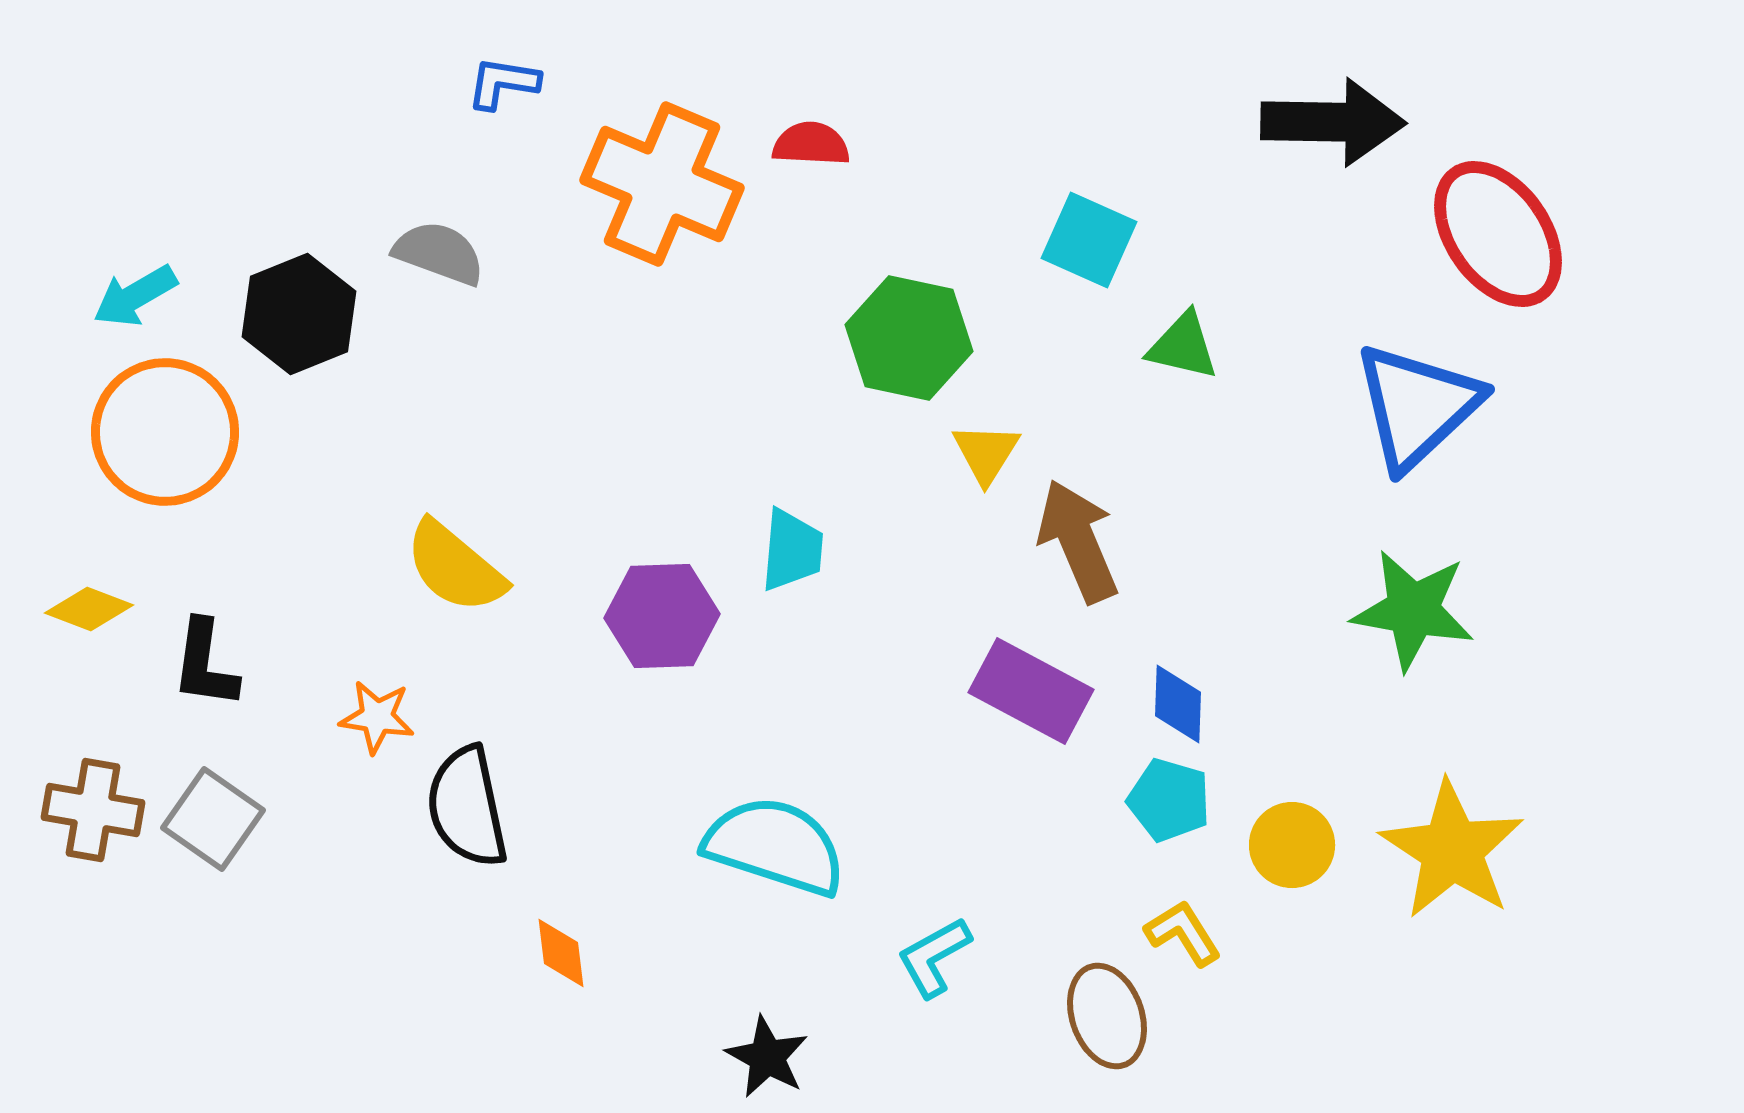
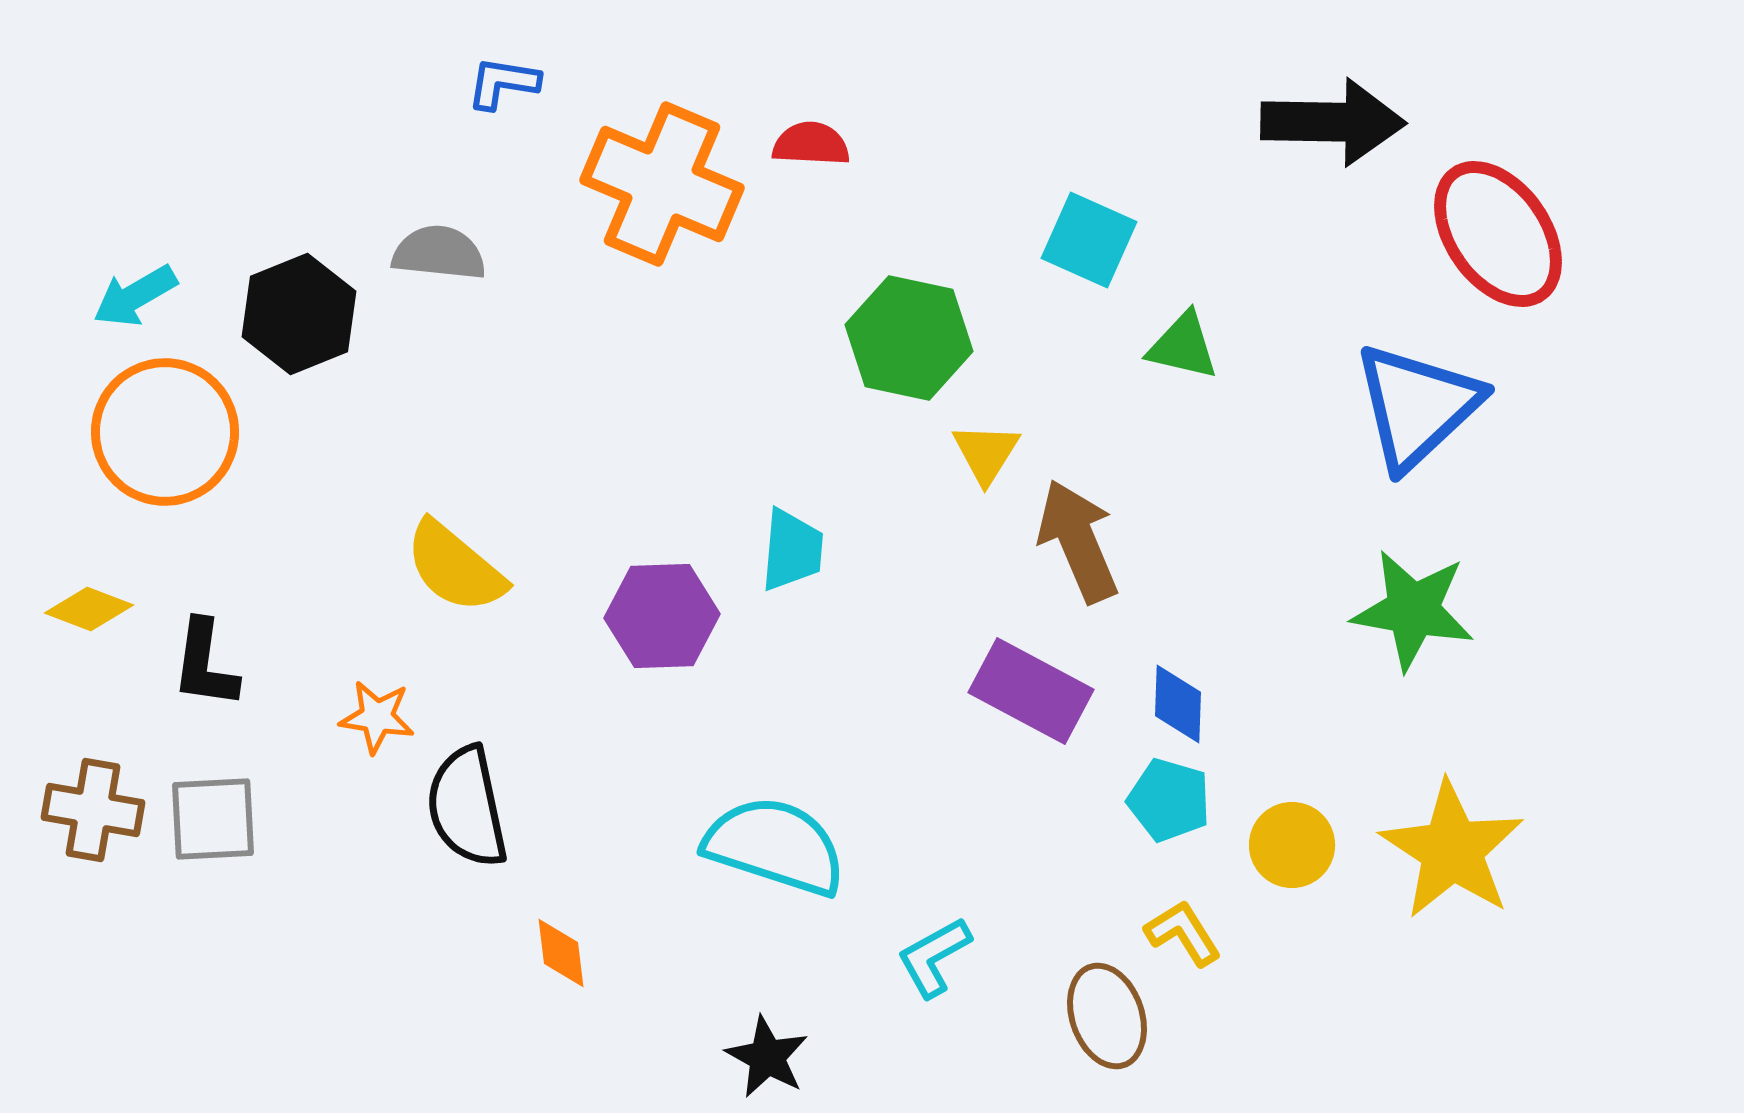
gray semicircle: rotated 14 degrees counterclockwise
gray square: rotated 38 degrees counterclockwise
